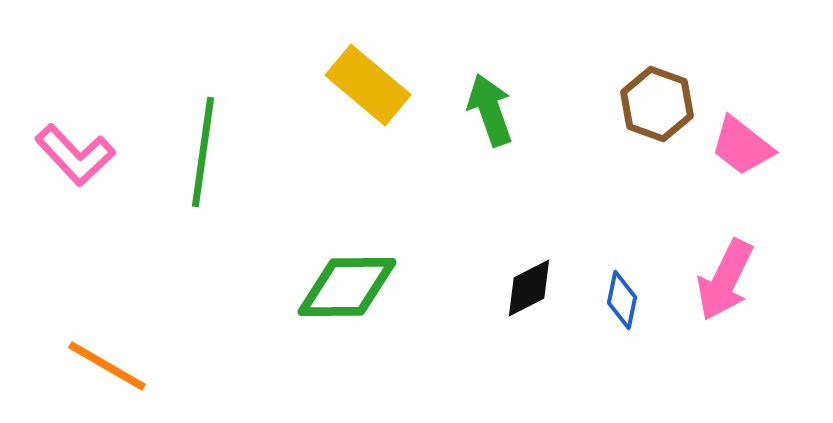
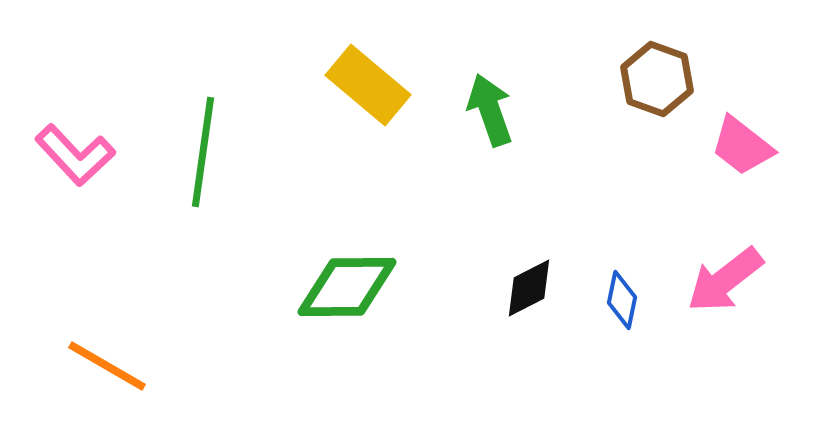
brown hexagon: moved 25 px up
pink arrow: rotated 26 degrees clockwise
